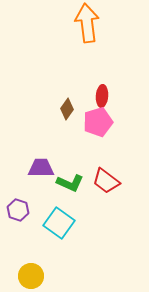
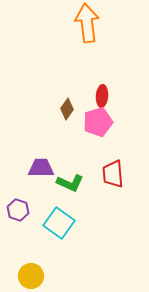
red trapezoid: moved 7 px right, 7 px up; rotated 48 degrees clockwise
